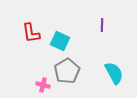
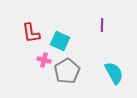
pink cross: moved 1 px right, 25 px up
